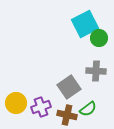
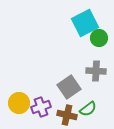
cyan square: moved 1 px up
yellow circle: moved 3 px right
